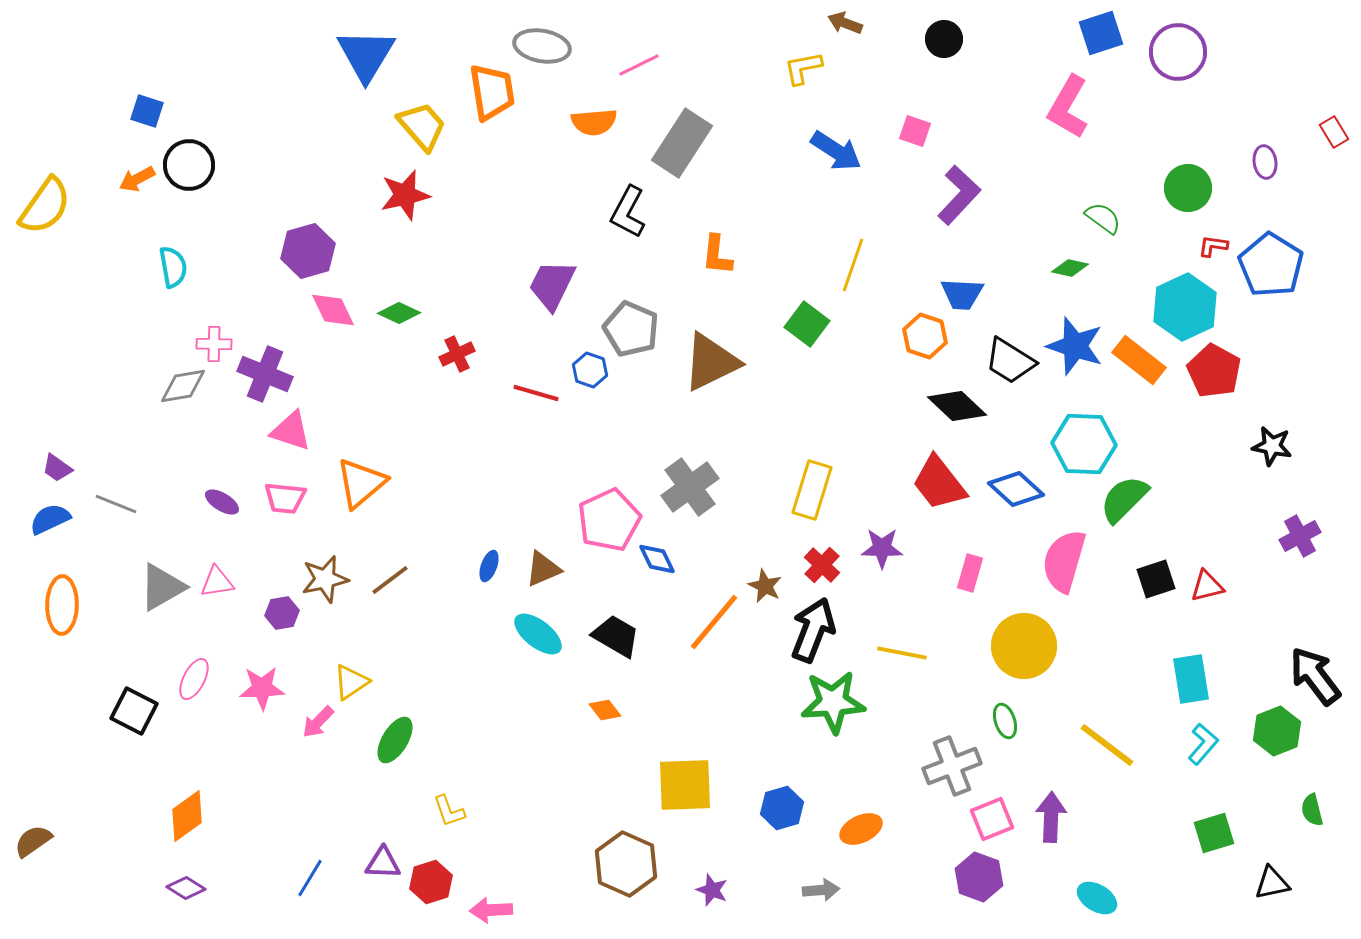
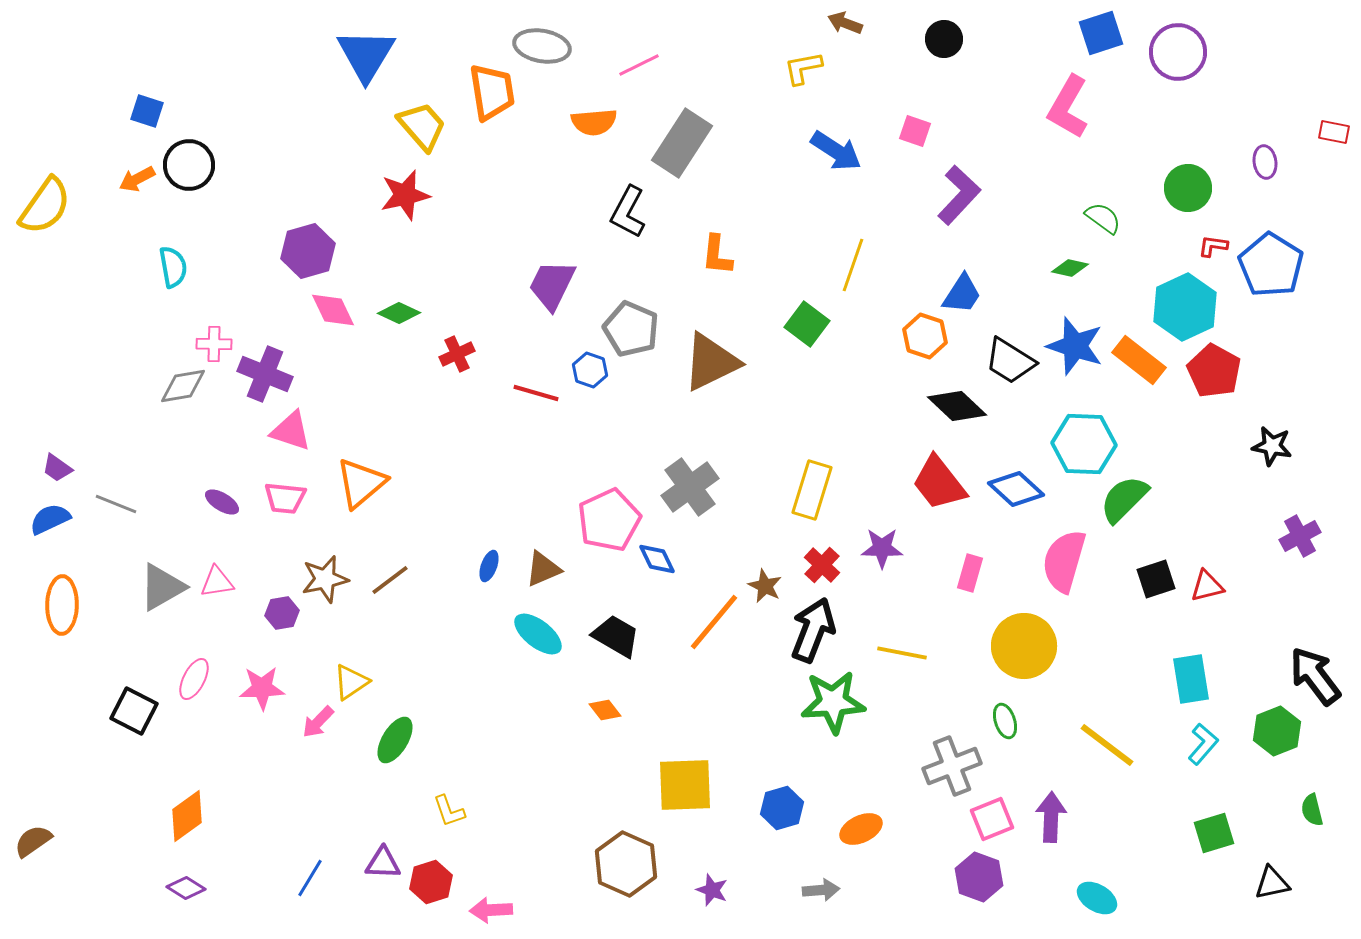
red rectangle at (1334, 132): rotated 48 degrees counterclockwise
blue trapezoid at (962, 294): rotated 60 degrees counterclockwise
